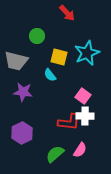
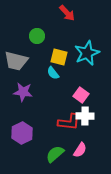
cyan semicircle: moved 3 px right, 2 px up
pink square: moved 2 px left, 1 px up
